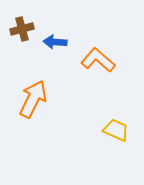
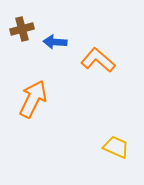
yellow trapezoid: moved 17 px down
